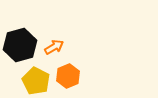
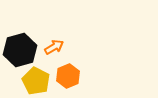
black hexagon: moved 5 px down
